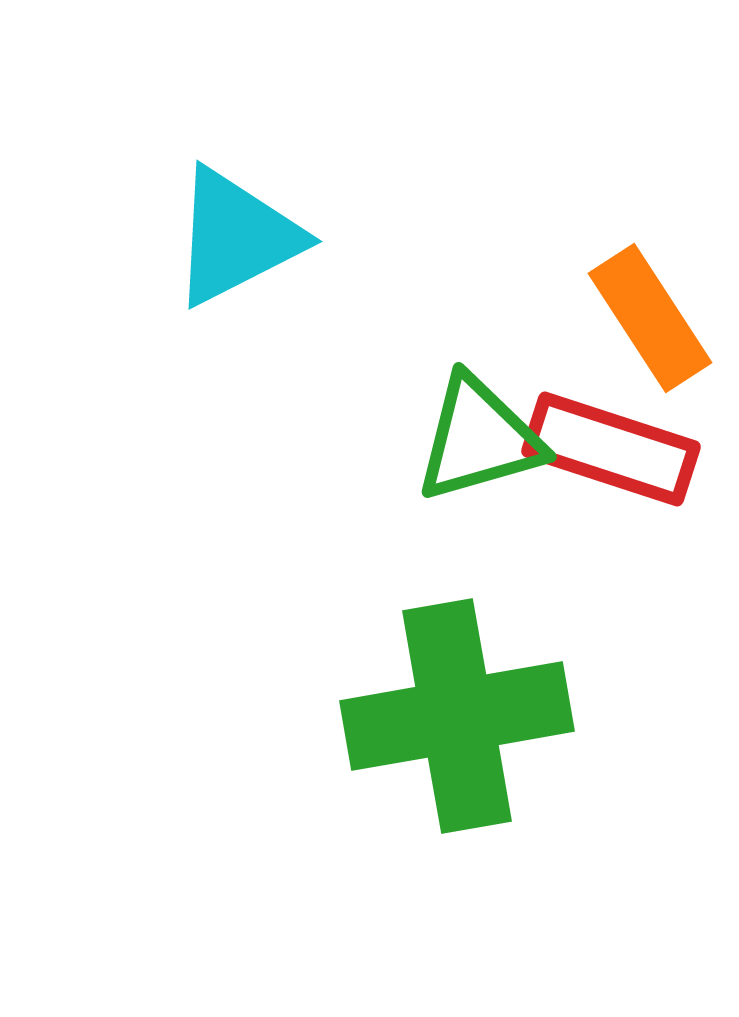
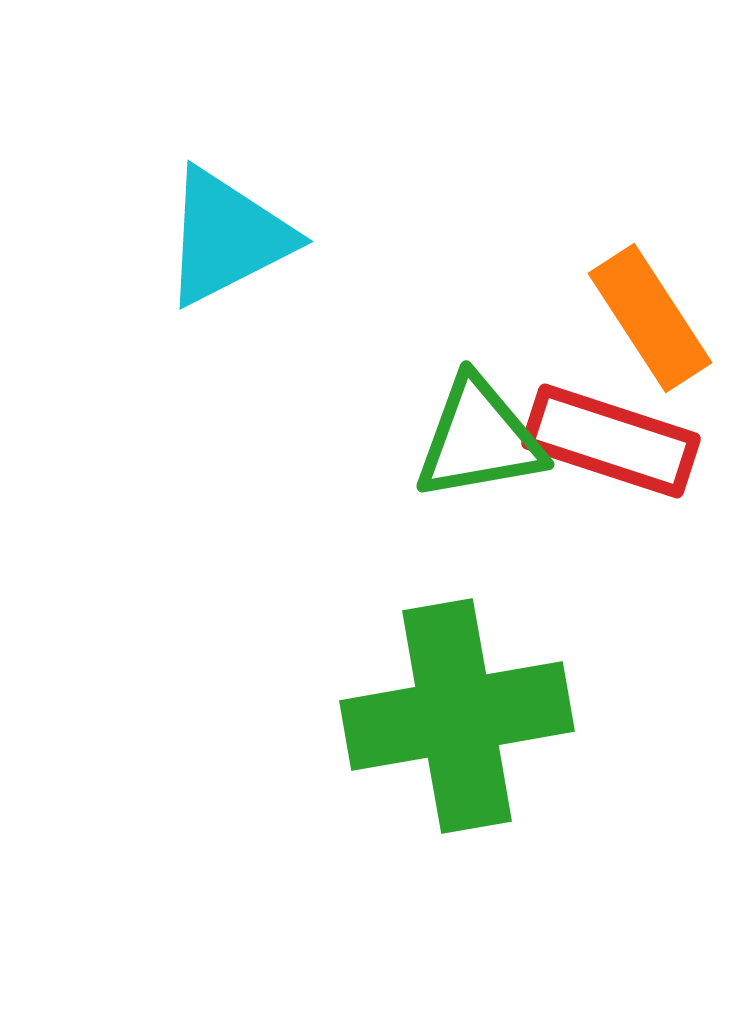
cyan triangle: moved 9 px left
green triangle: rotated 6 degrees clockwise
red rectangle: moved 8 px up
